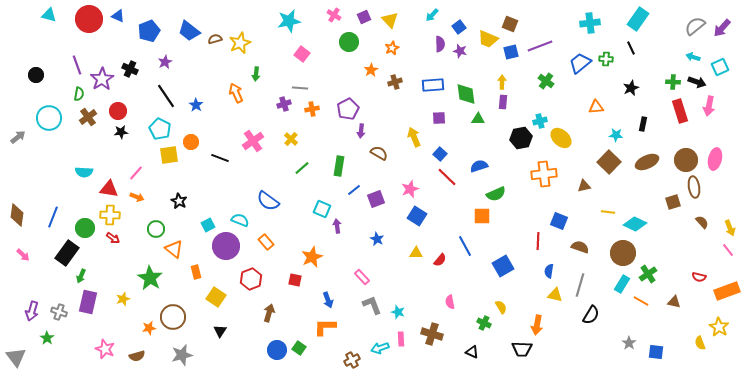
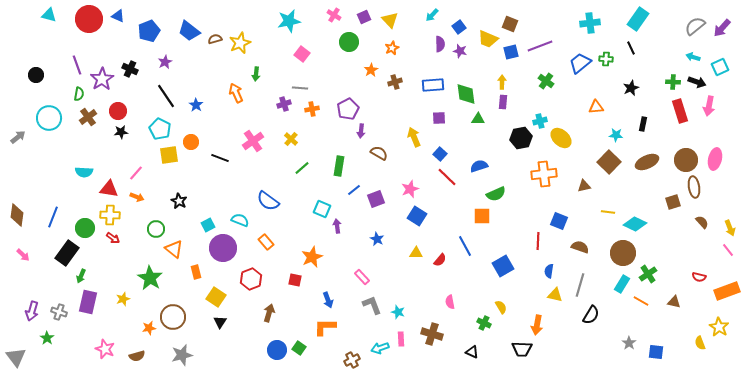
purple circle at (226, 246): moved 3 px left, 2 px down
black triangle at (220, 331): moved 9 px up
